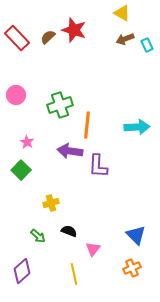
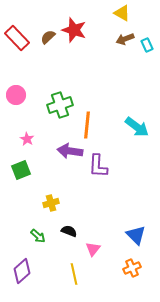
cyan arrow: rotated 40 degrees clockwise
pink star: moved 3 px up
green square: rotated 24 degrees clockwise
